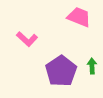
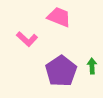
pink trapezoid: moved 20 px left
